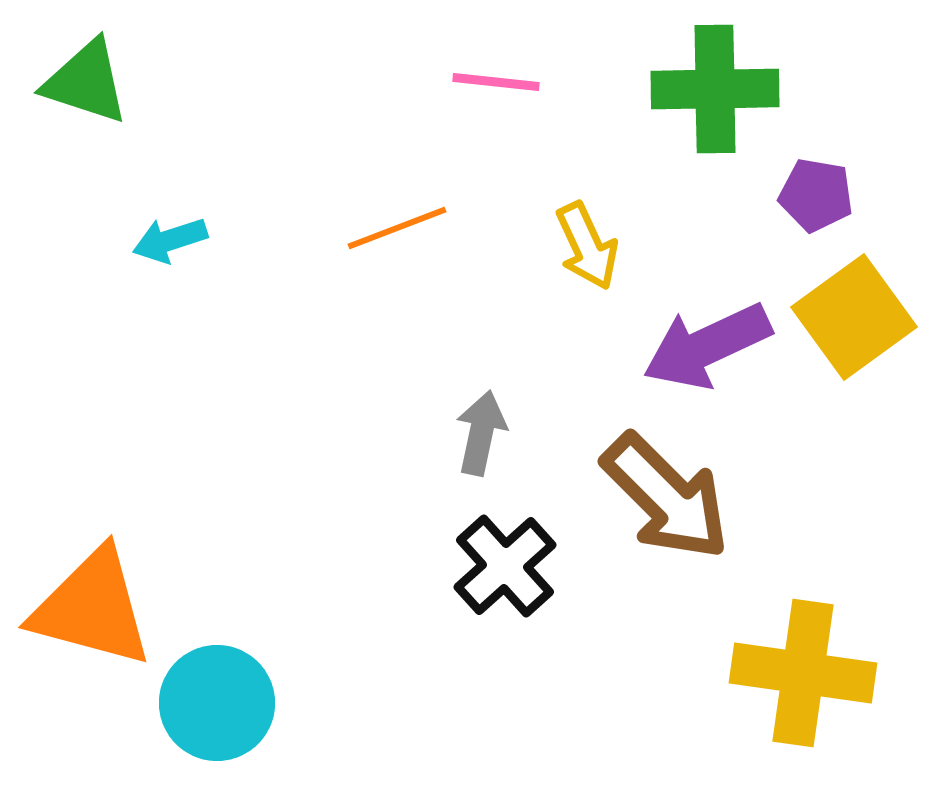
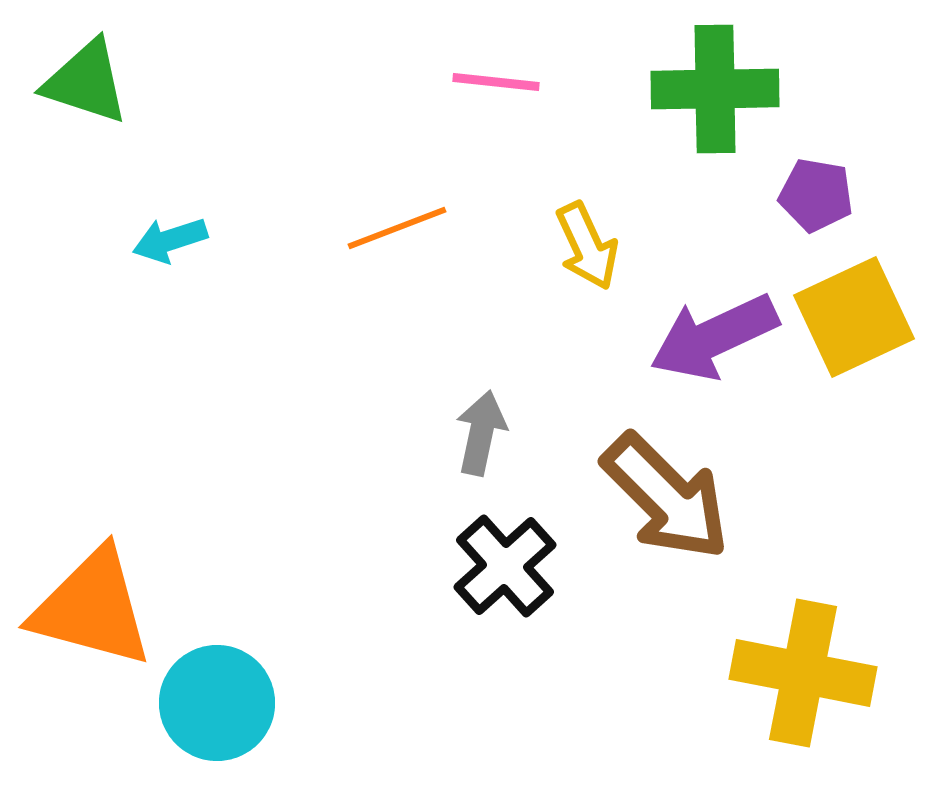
yellow square: rotated 11 degrees clockwise
purple arrow: moved 7 px right, 9 px up
yellow cross: rotated 3 degrees clockwise
